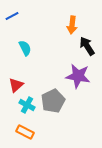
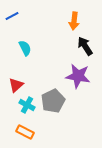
orange arrow: moved 2 px right, 4 px up
black arrow: moved 2 px left
